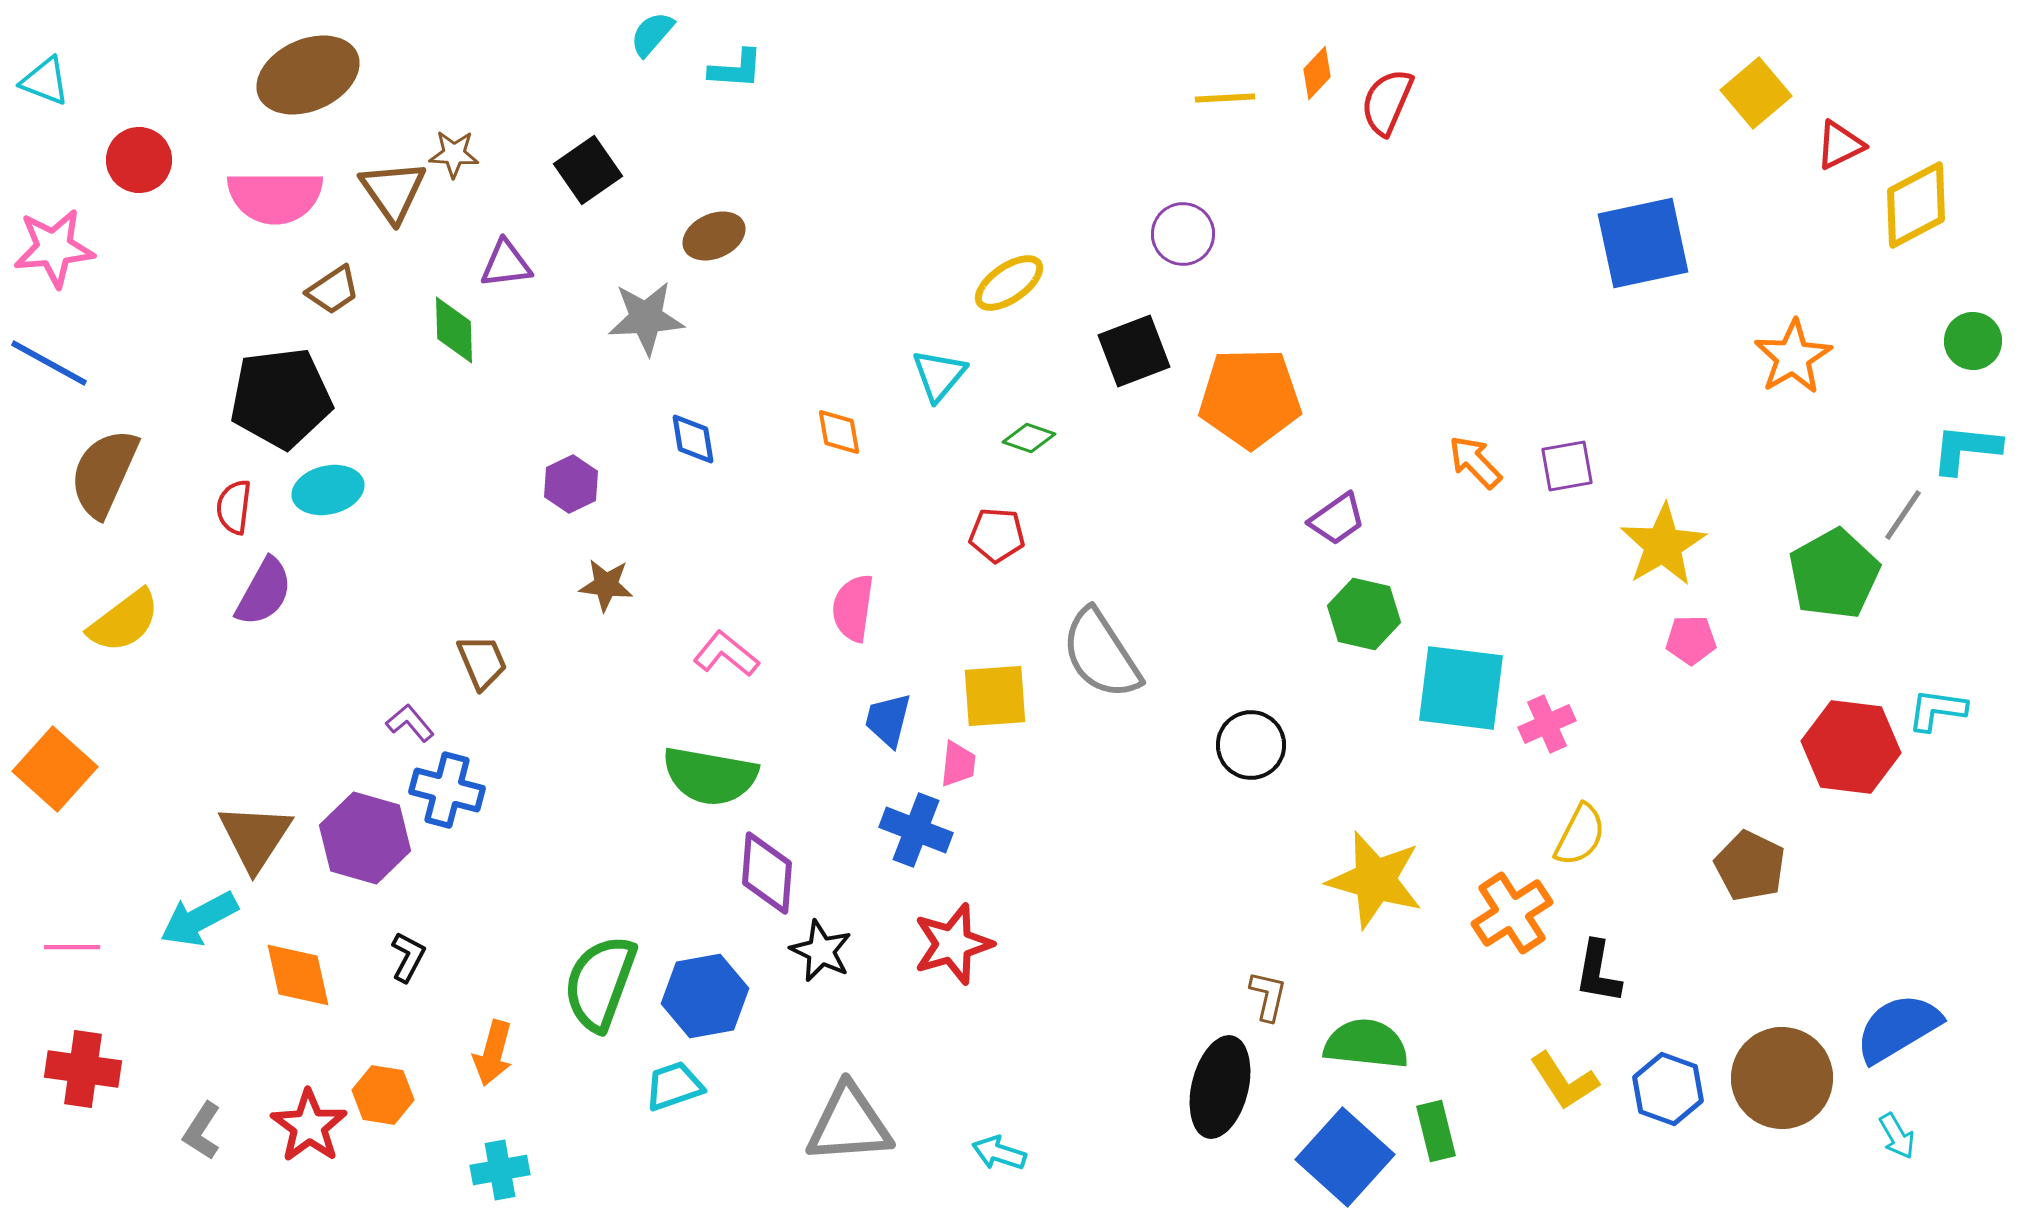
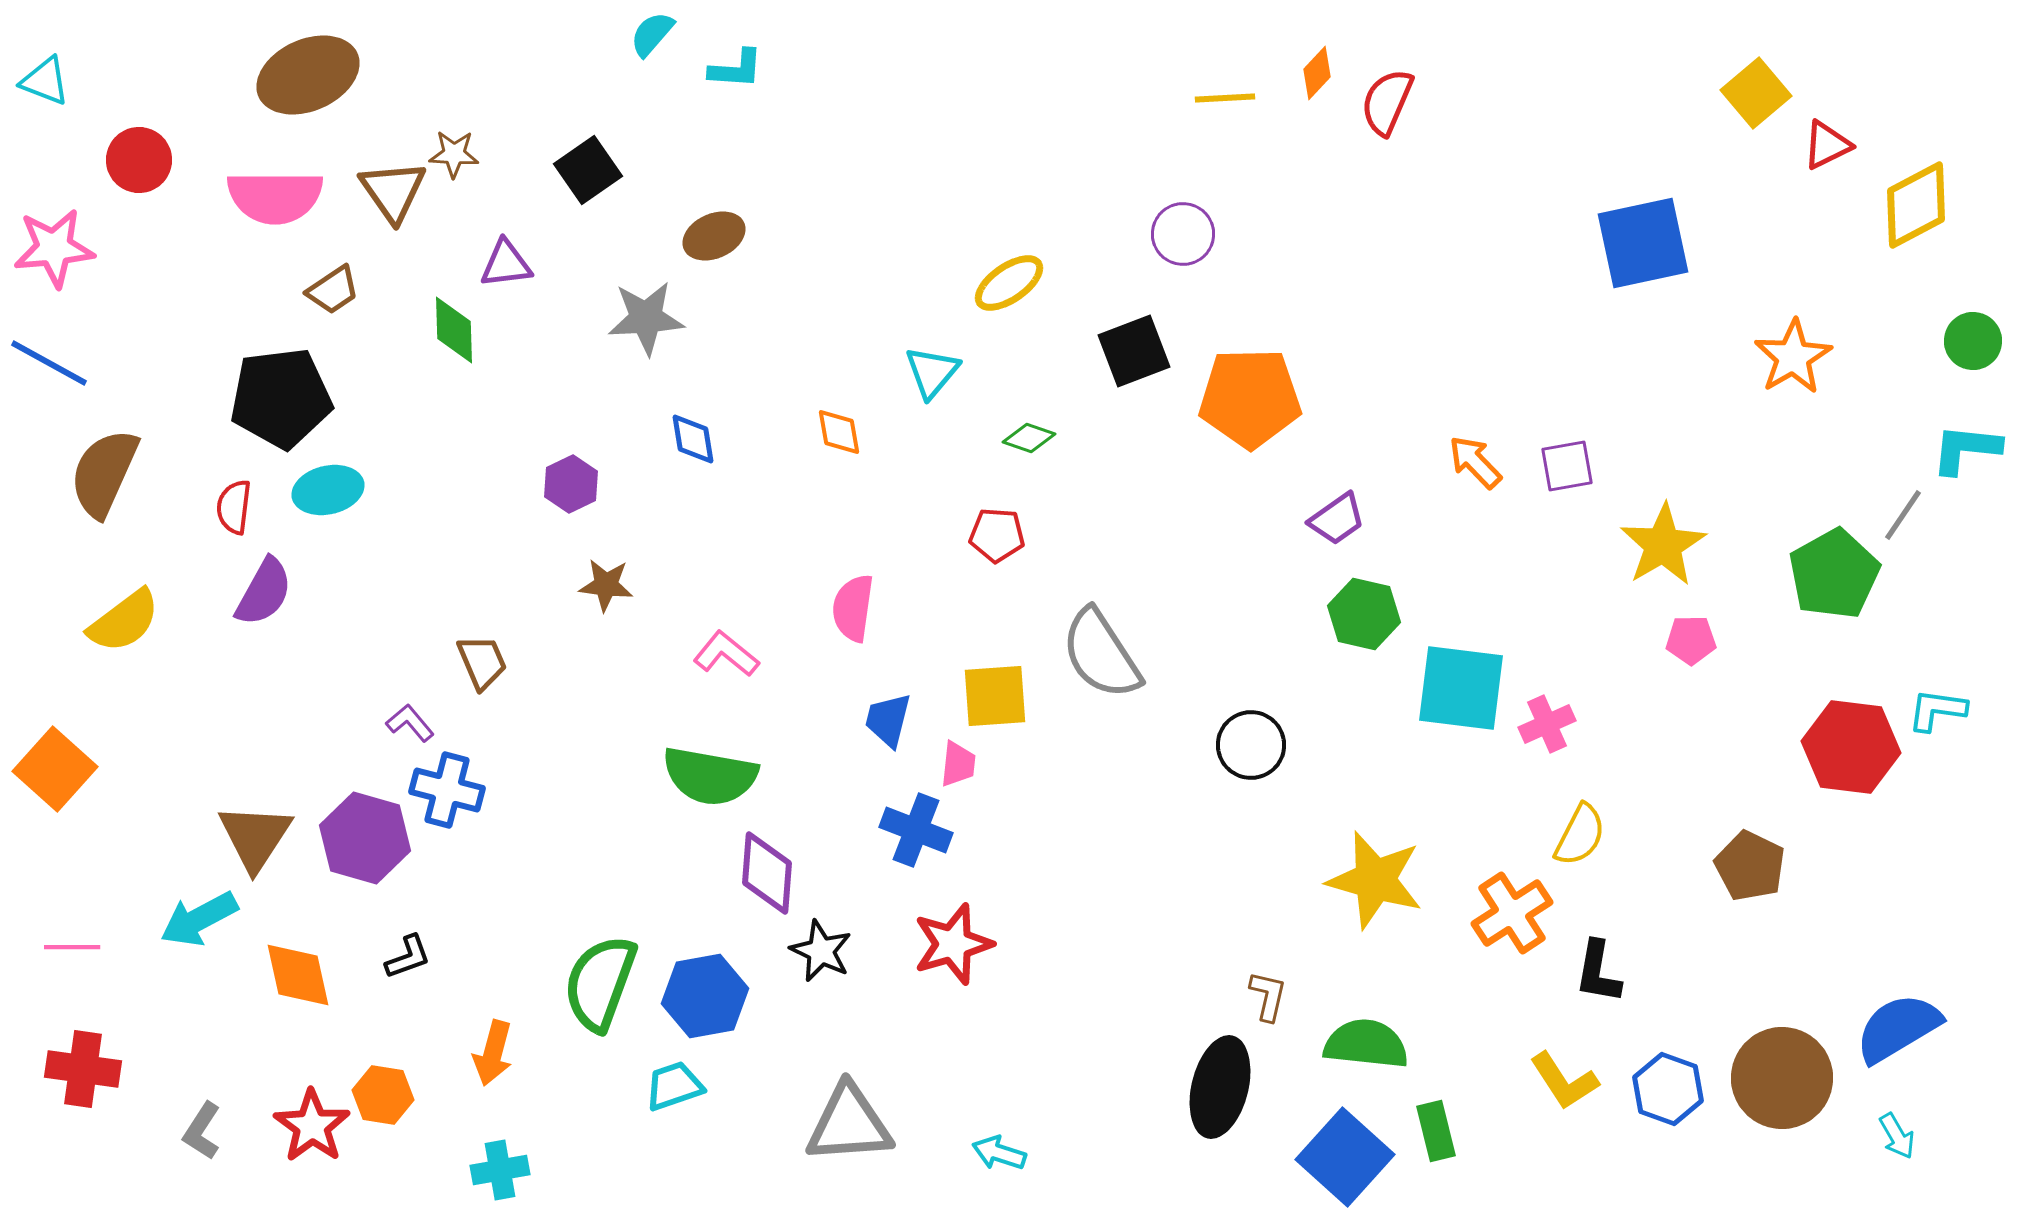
red triangle at (1840, 145): moved 13 px left
cyan triangle at (939, 375): moved 7 px left, 3 px up
black L-shape at (408, 957): rotated 42 degrees clockwise
red star at (309, 1126): moved 3 px right
